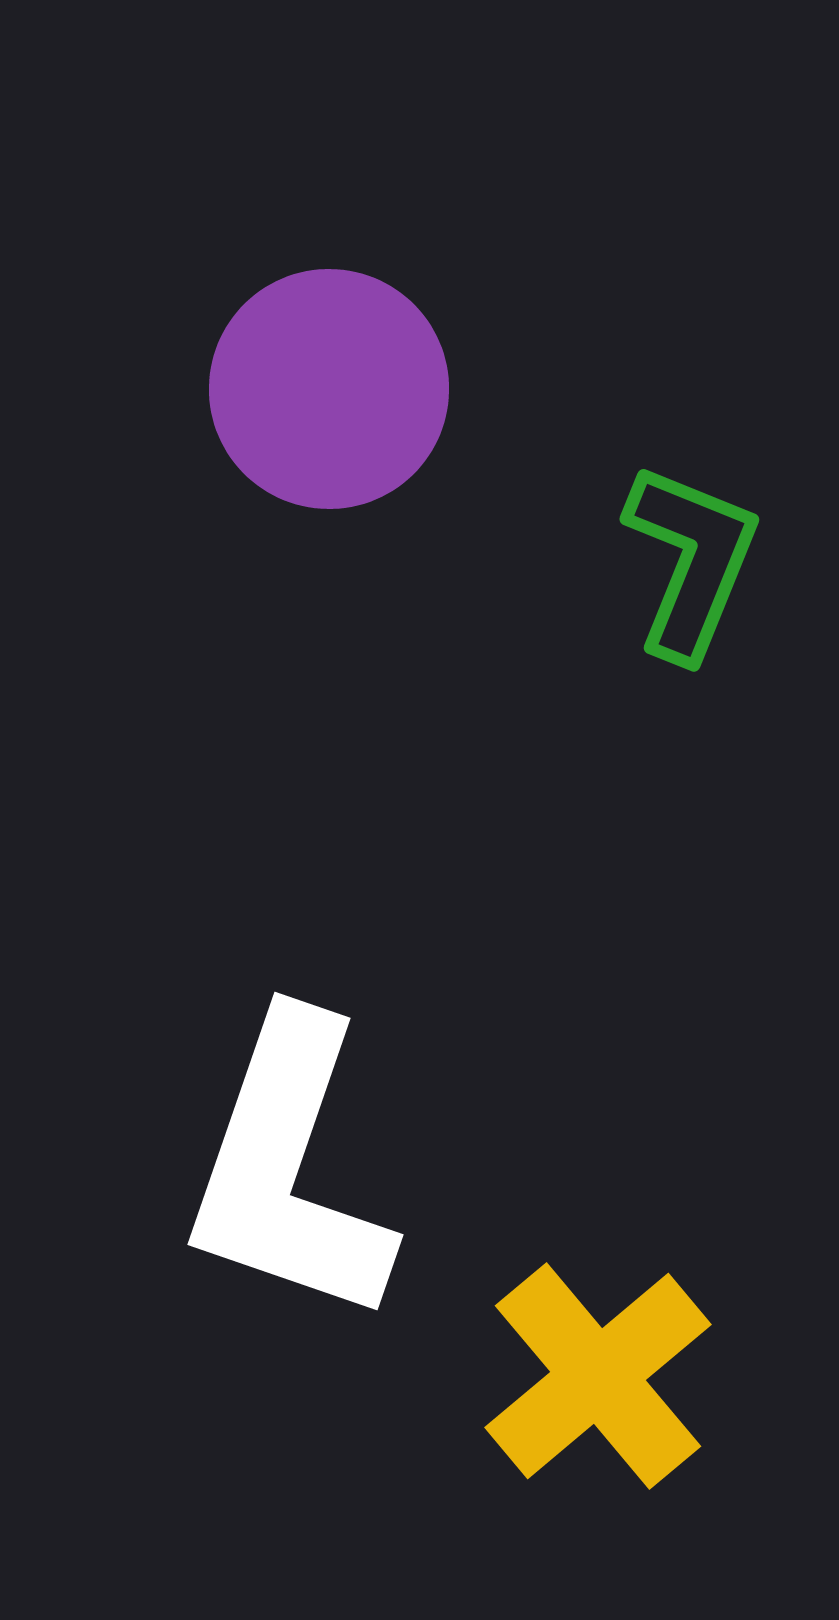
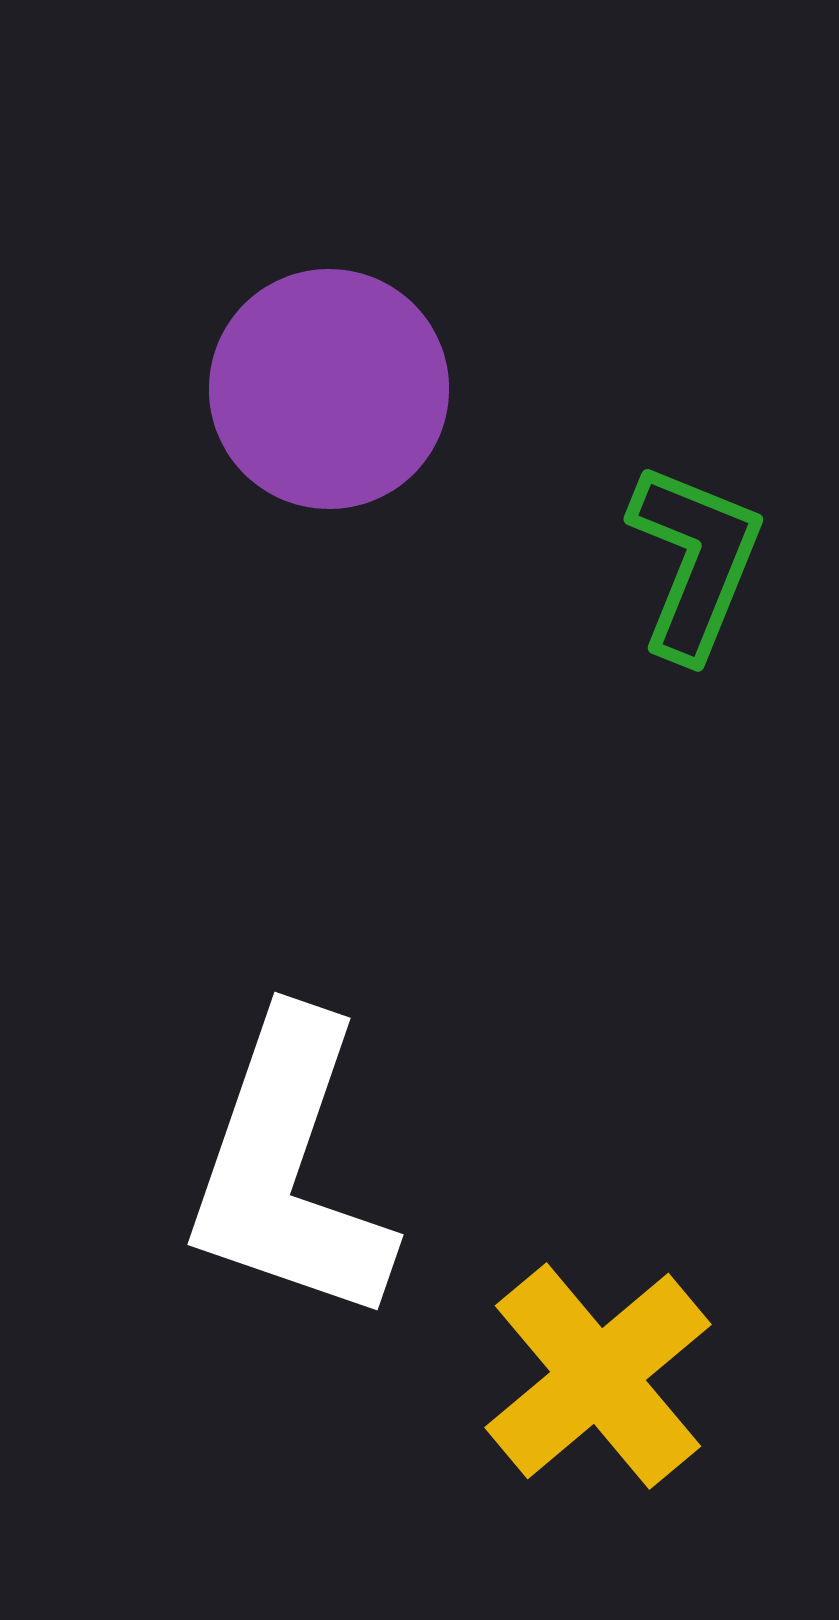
green L-shape: moved 4 px right
